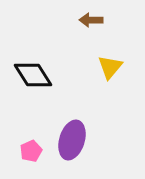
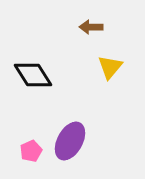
brown arrow: moved 7 px down
purple ellipse: moved 2 px left, 1 px down; rotated 12 degrees clockwise
